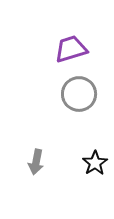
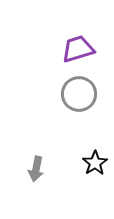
purple trapezoid: moved 7 px right
gray arrow: moved 7 px down
